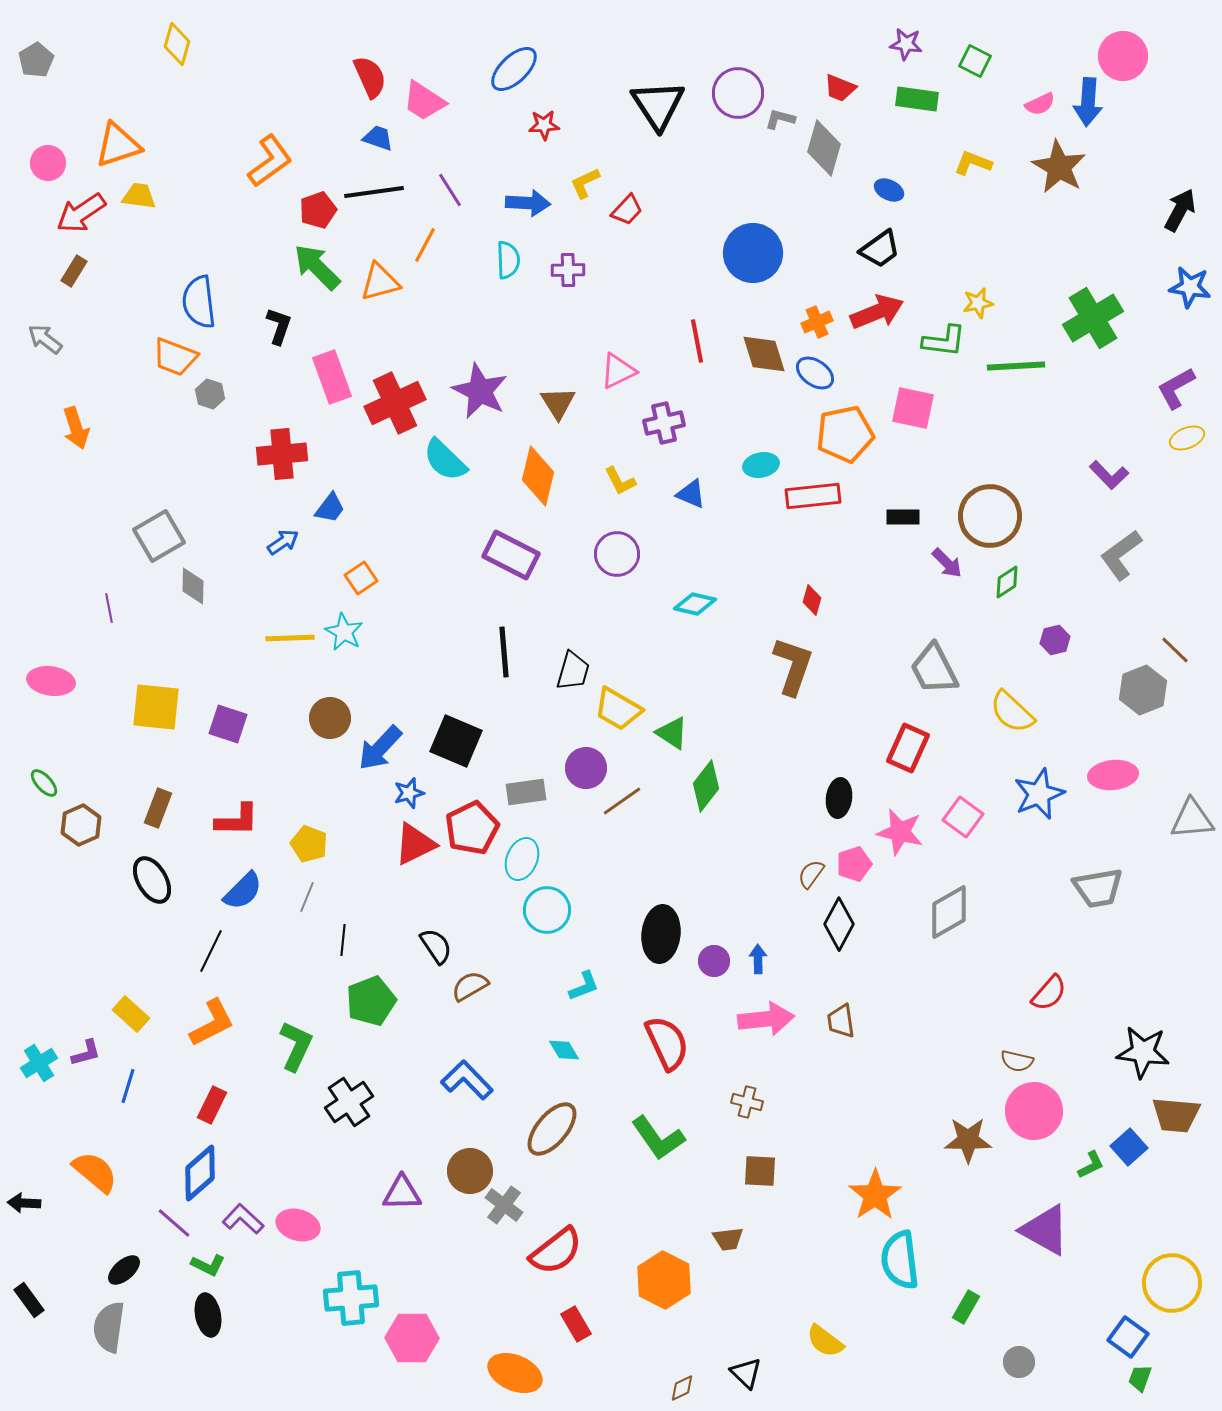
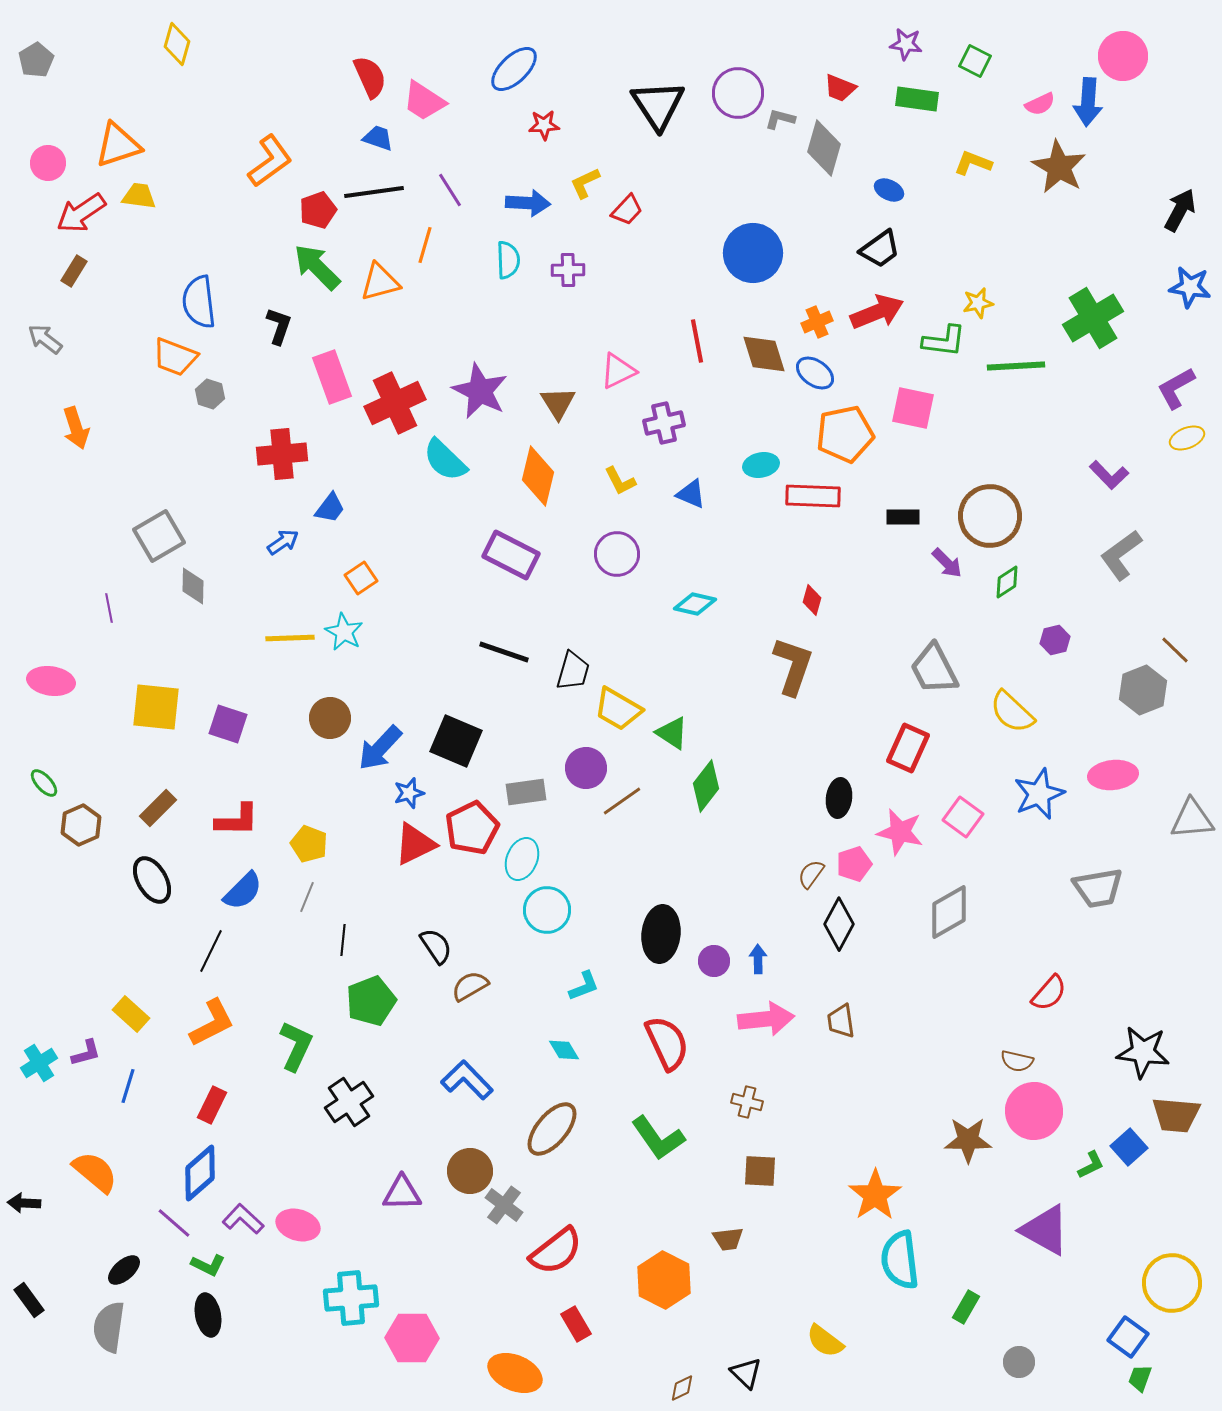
orange line at (425, 245): rotated 12 degrees counterclockwise
red rectangle at (813, 496): rotated 8 degrees clockwise
black line at (504, 652): rotated 66 degrees counterclockwise
brown rectangle at (158, 808): rotated 24 degrees clockwise
